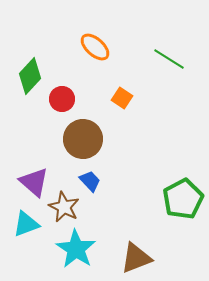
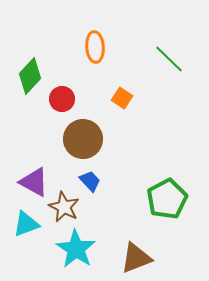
orange ellipse: rotated 44 degrees clockwise
green line: rotated 12 degrees clockwise
purple triangle: rotated 12 degrees counterclockwise
green pentagon: moved 16 px left
